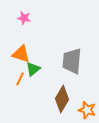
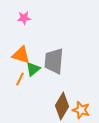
pink star: rotated 16 degrees counterclockwise
orange triangle: moved 1 px down
gray trapezoid: moved 18 px left
brown diamond: moved 7 px down
orange star: moved 6 px left
